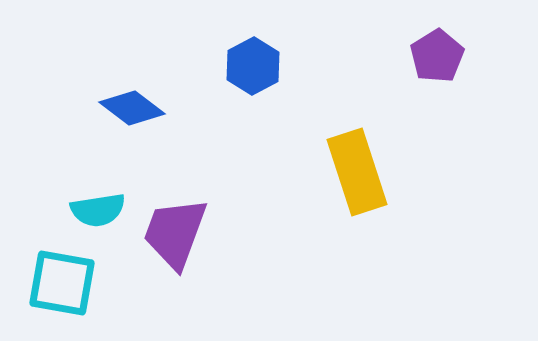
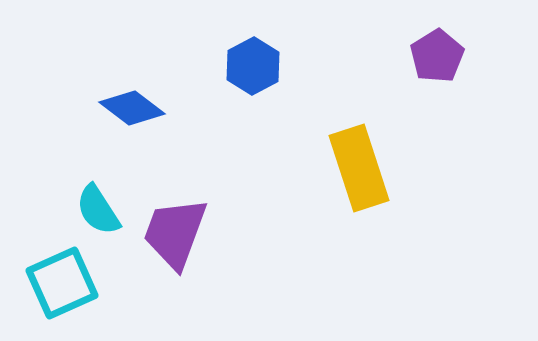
yellow rectangle: moved 2 px right, 4 px up
cyan semicircle: rotated 66 degrees clockwise
cyan square: rotated 34 degrees counterclockwise
